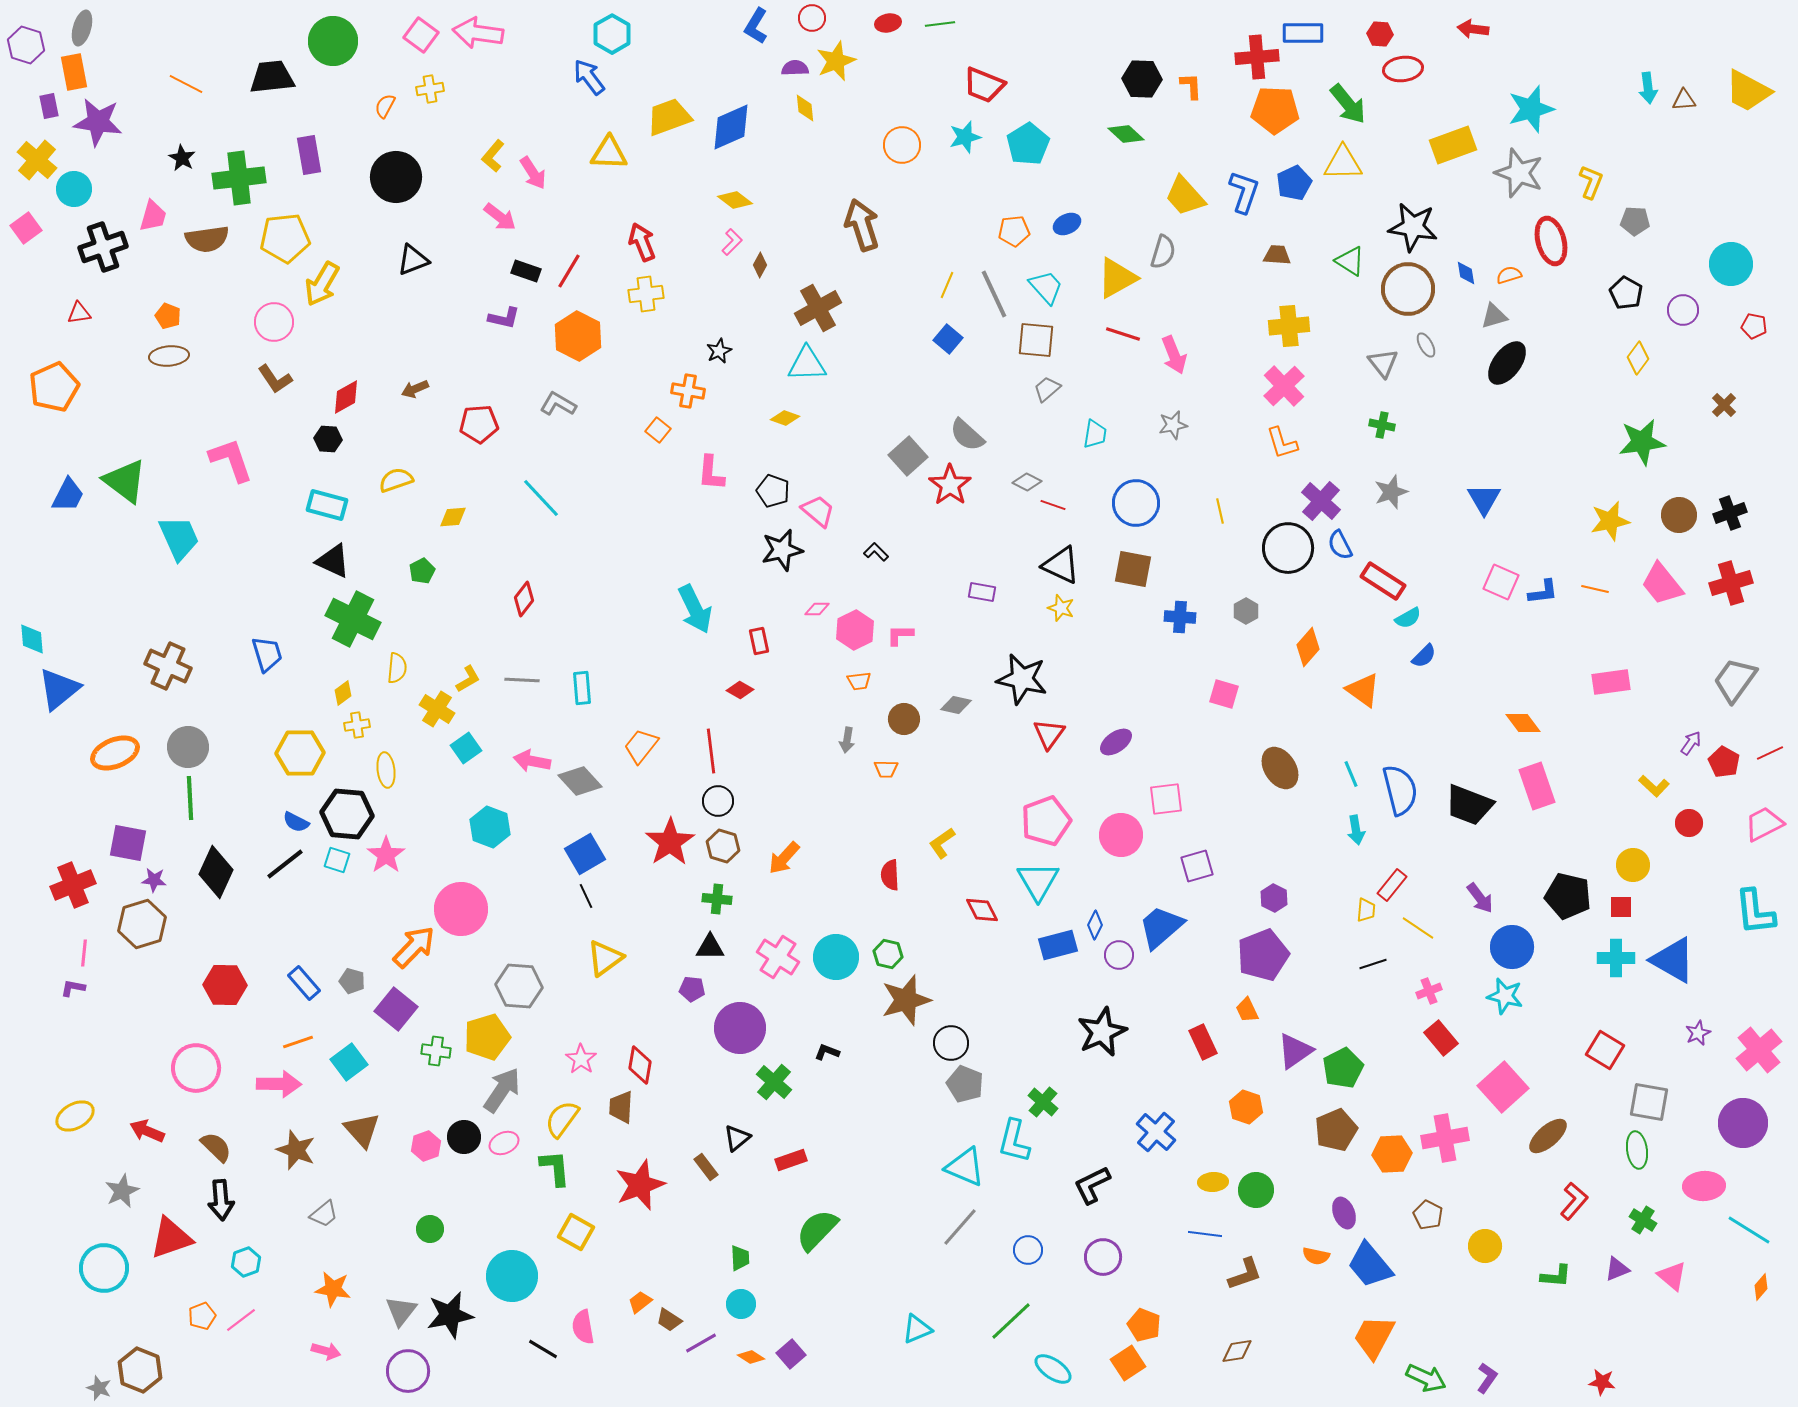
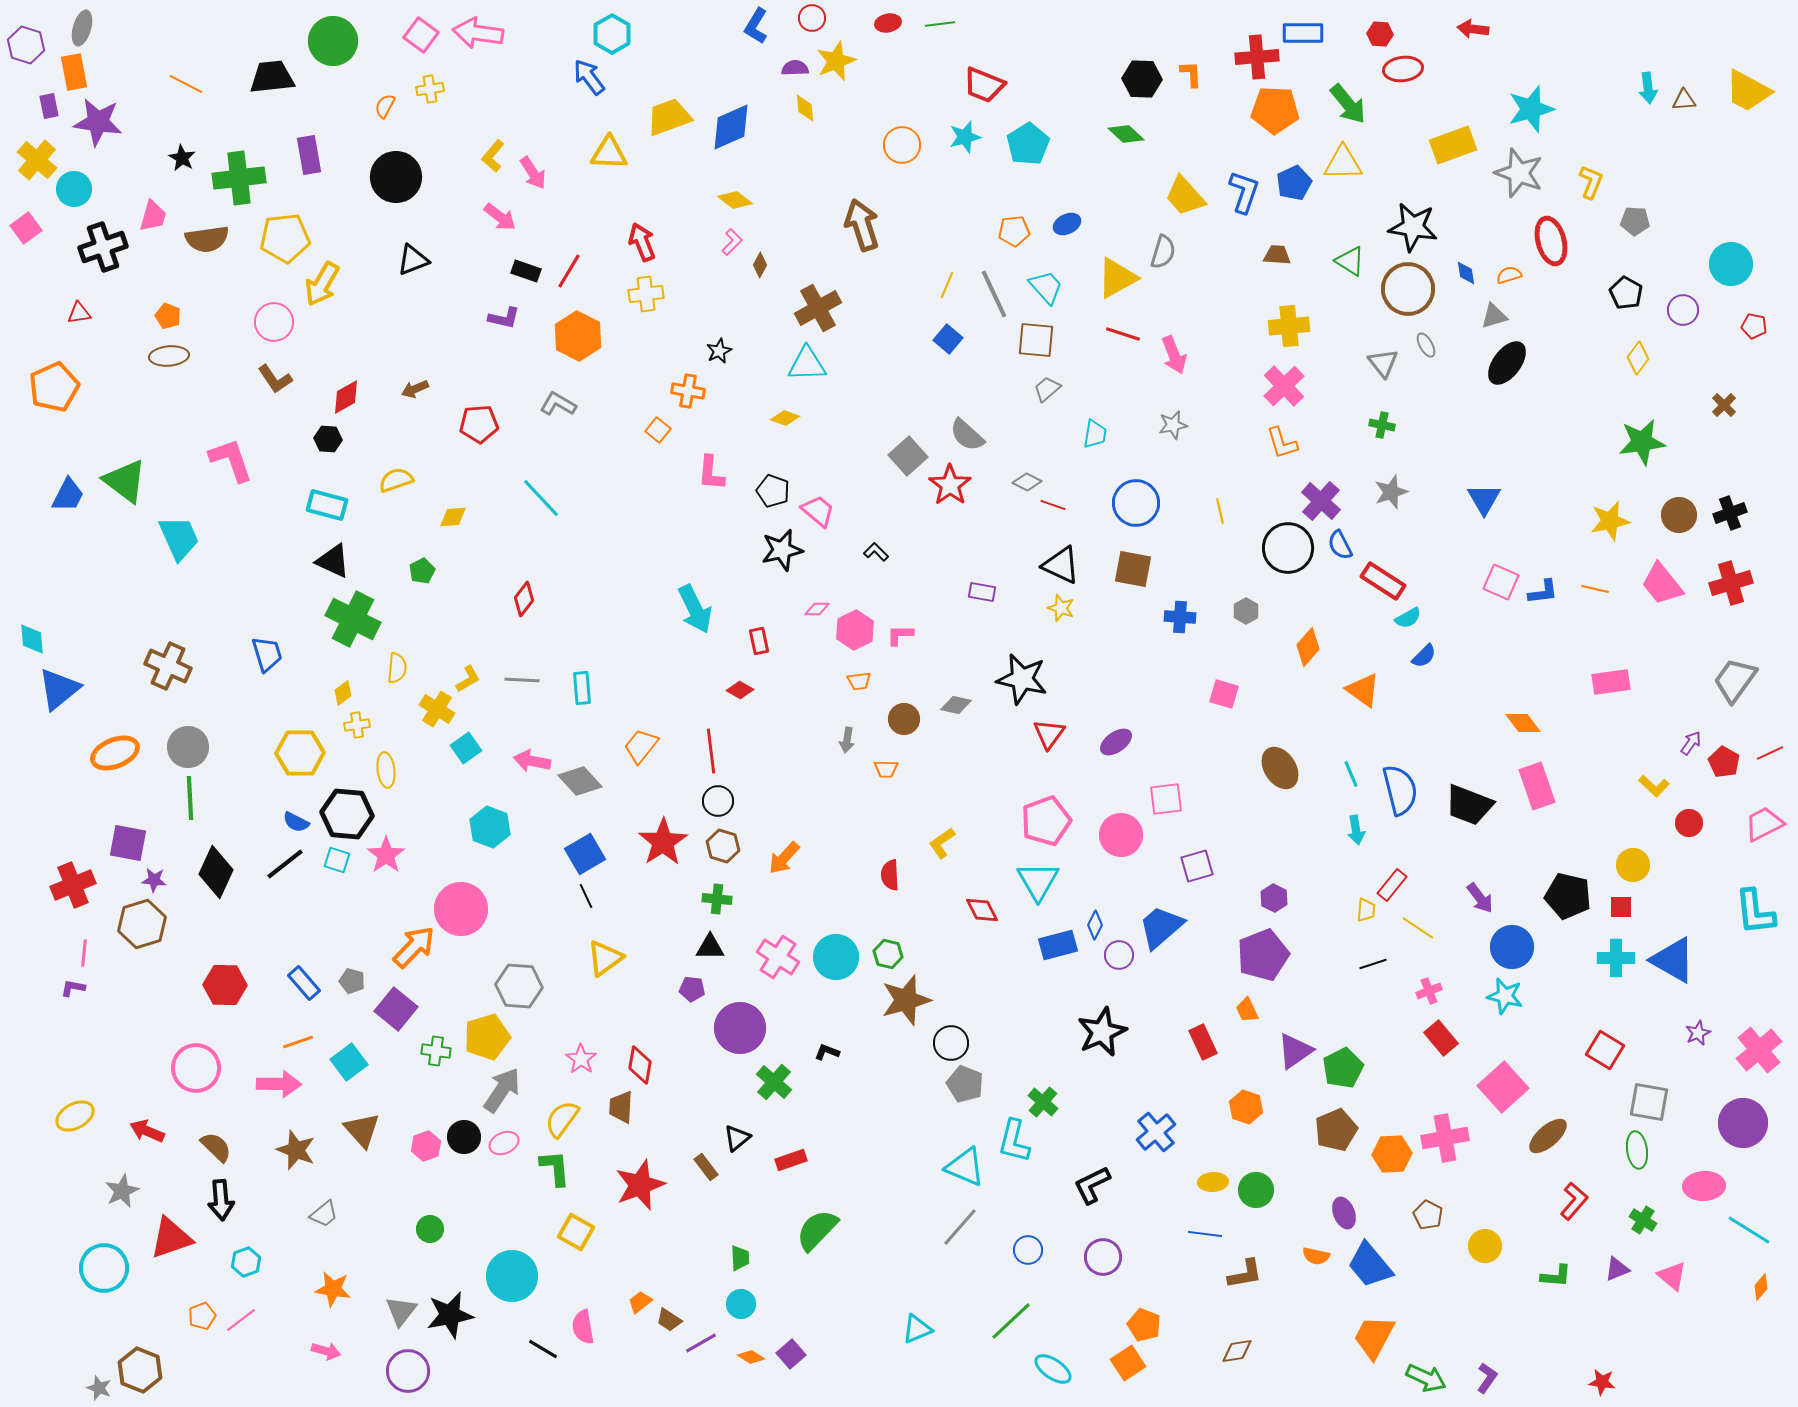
orange L-shape at (1191, 86): moved 12 px up
red star at (670, 842): moved 7 px left
blue cross at (1156, 1132): rotated 9 degrees clockwise
brown L-shape at (1245, 1274): rotated 9 degrees clockwise
